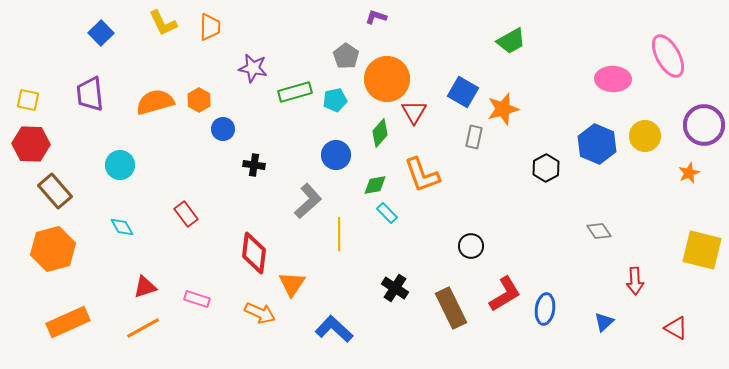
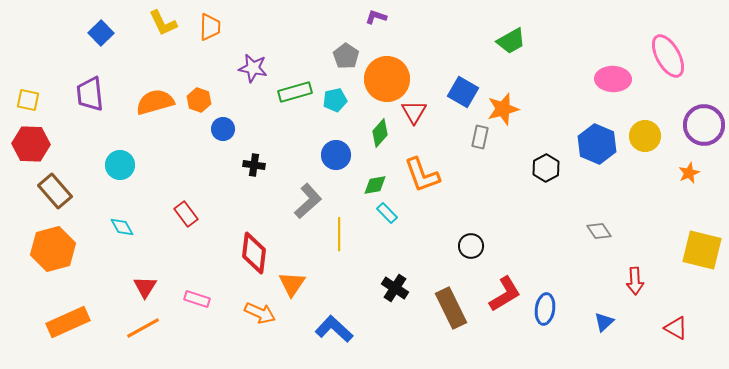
orange hexagon at (199, 100): rotated 10 degrees counterclockwise
gray rectangle at (474, 137): moved 6 px right
red triangle at (145, 287): rotated 40 degrees counterclockwise
